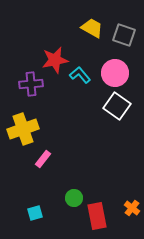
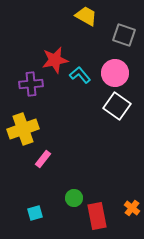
yellow trapezoid: moved 6 px left, 12 px up
